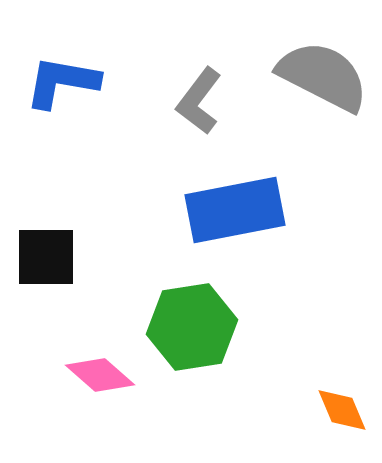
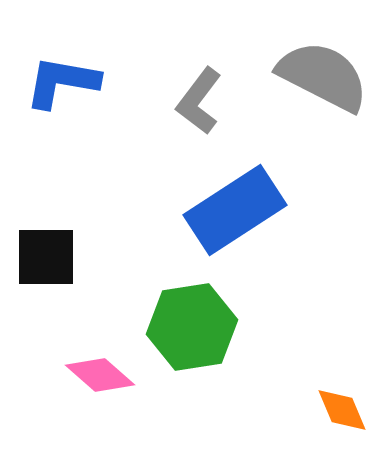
blue rectangle: rotated 22 degrees counterclockwise
